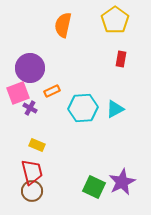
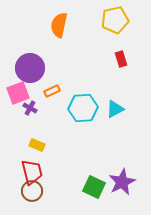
yellow pentagon: rotated 24 degrees clockwise
orange semicircle: moved 4 px left
red rectangle: rotated 28 degrees counterclockwise
